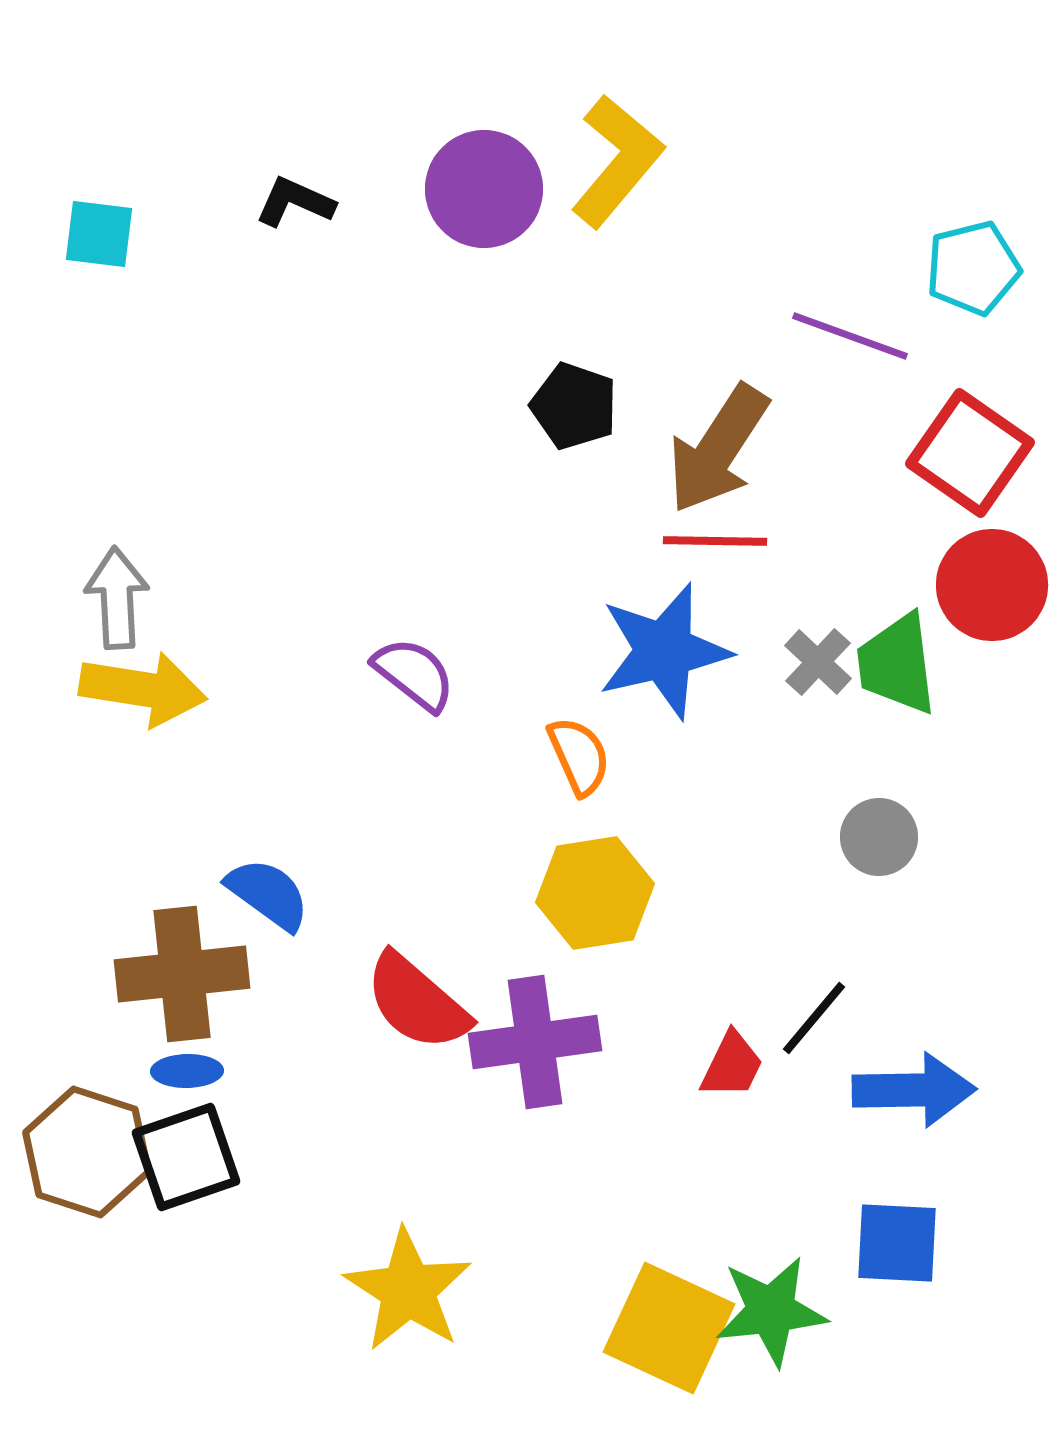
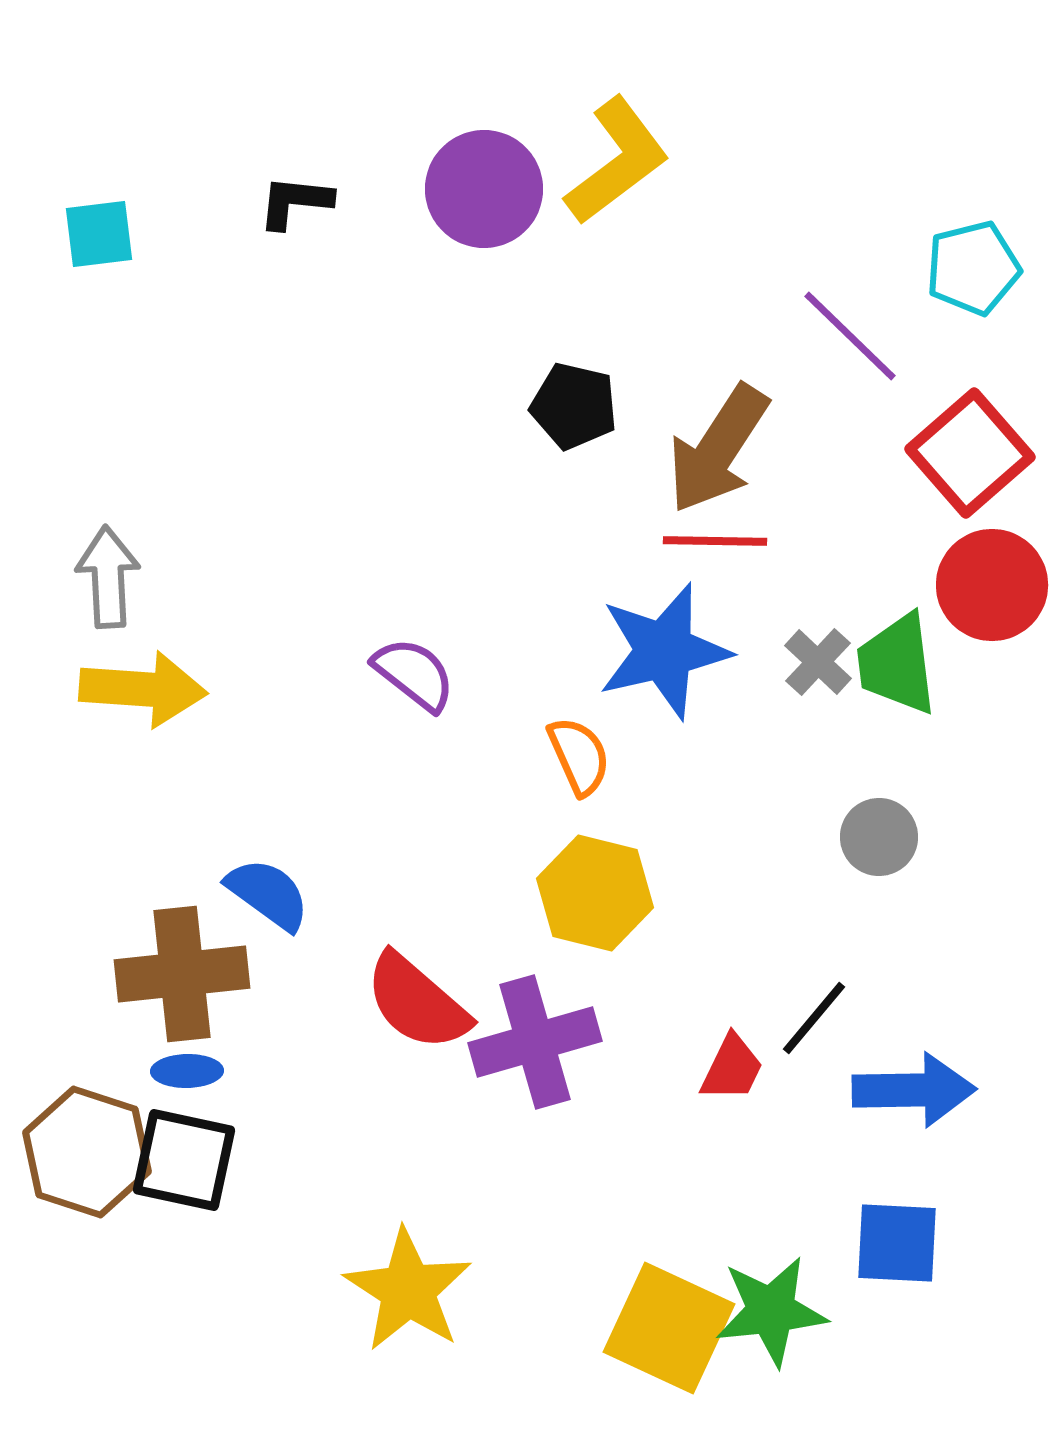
yellow L-shape: rotated 13 degrees clockwise
black L-shape: rotated 18 degrees counterclockwise
cyan square: rotated 14 degrees counterclockwise
purple line: rotated 24 degrees clockwise
black pentagon: rotated 6 degrees counterclockwise
red square: rotated 14 degrees clockwise
gray arrow: moved 9 px left, 21 px up
yellow arrow: rotated 5 degrees counterclockwise
yellow hexagon: rotated 23 degrees clockwise
purple cross: rotated 8 degrees counterclockwise
red trapezoid: moved 3 px down
black square: moved 2 px left, 3 px down; rotated 31 degrees clockwise
